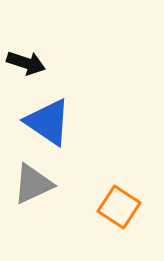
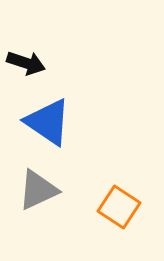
gray triangle: moved 5 px right, 6 px down
